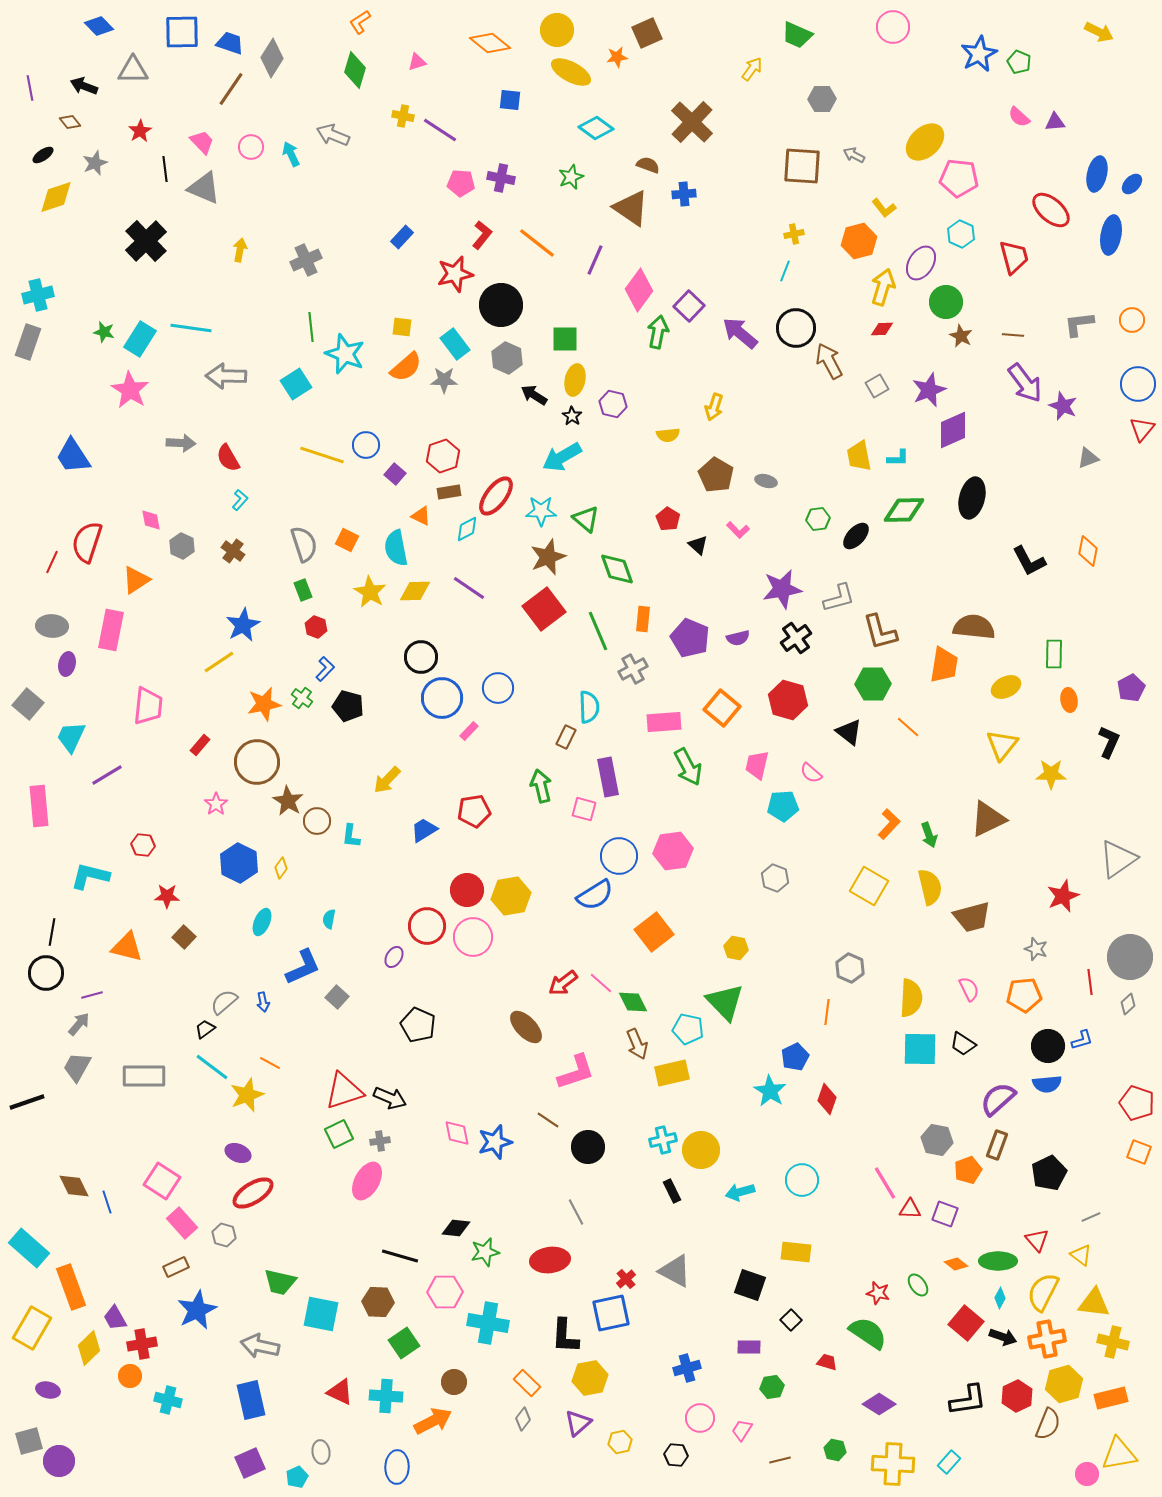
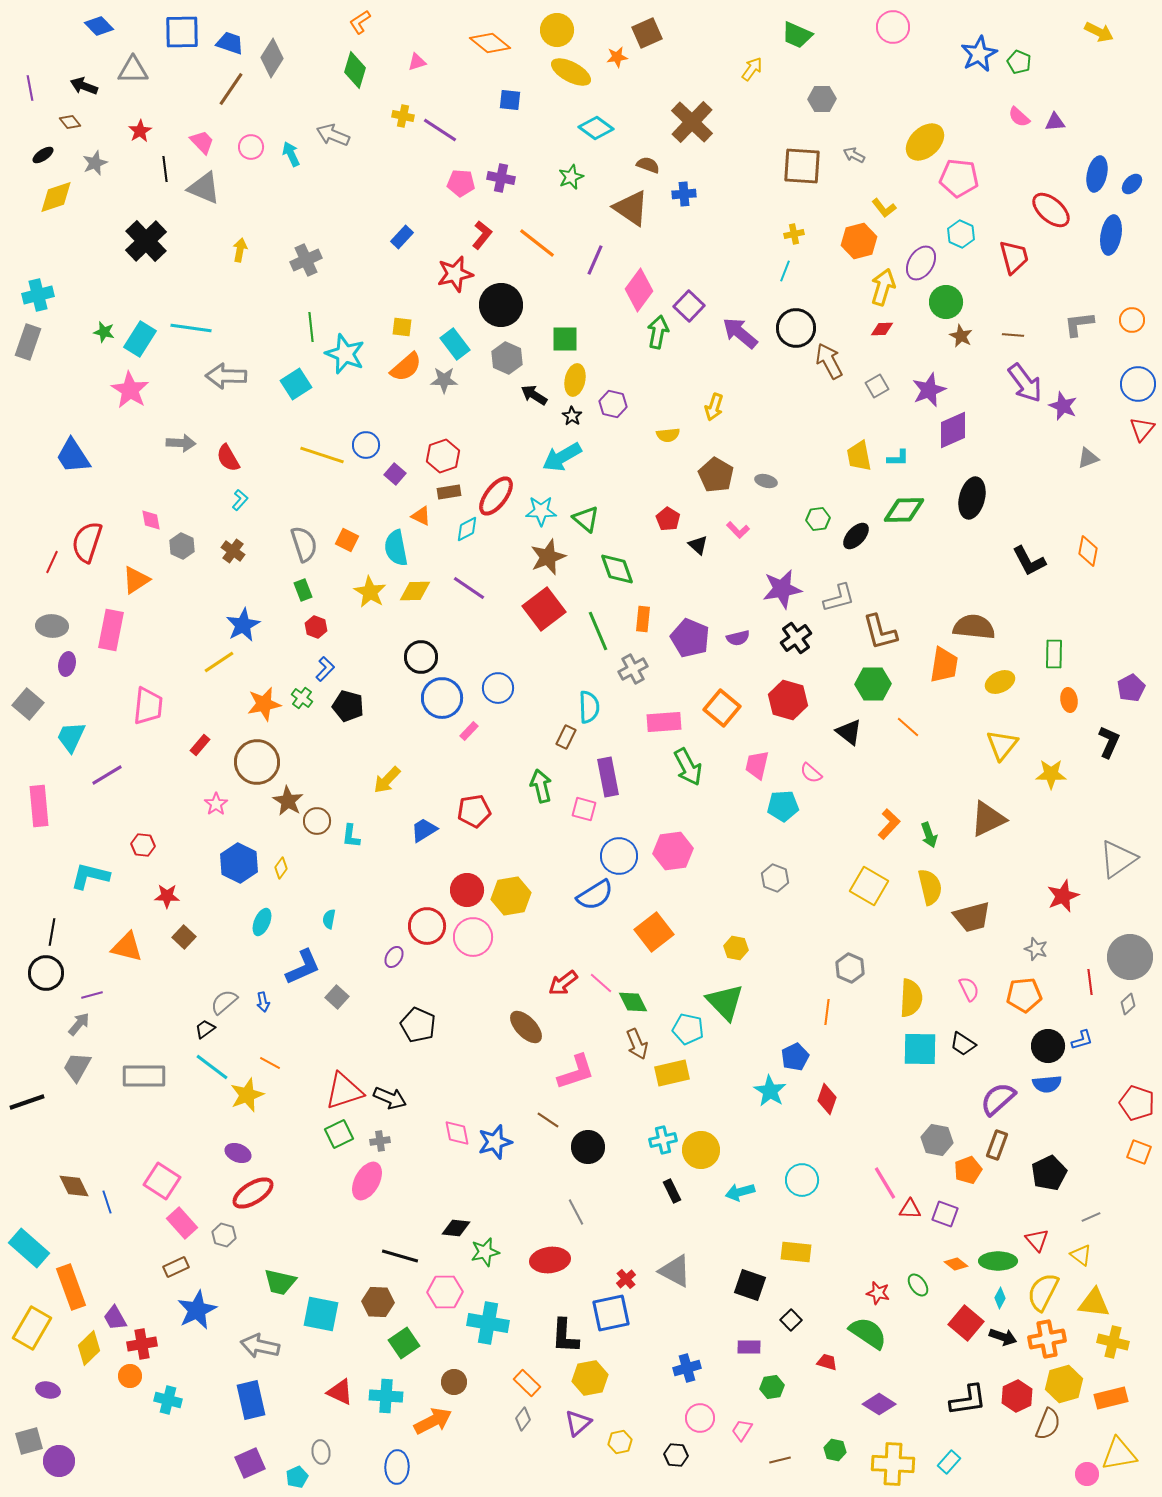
yellow ellipse at (1006, 687): moved 6 px left, 5 px up
